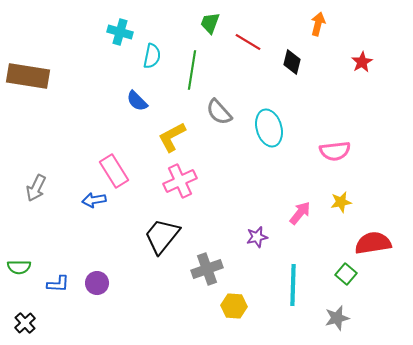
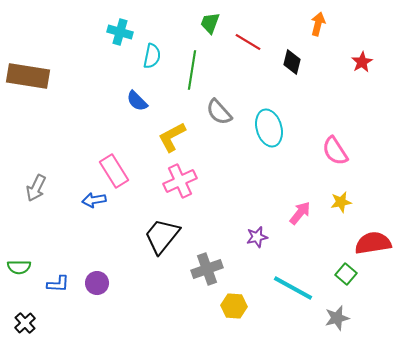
pink semicircle: rotated 64 degrees clockwise
cyan line: moved 3 px down; rotated 63 degrees counterclockwise
